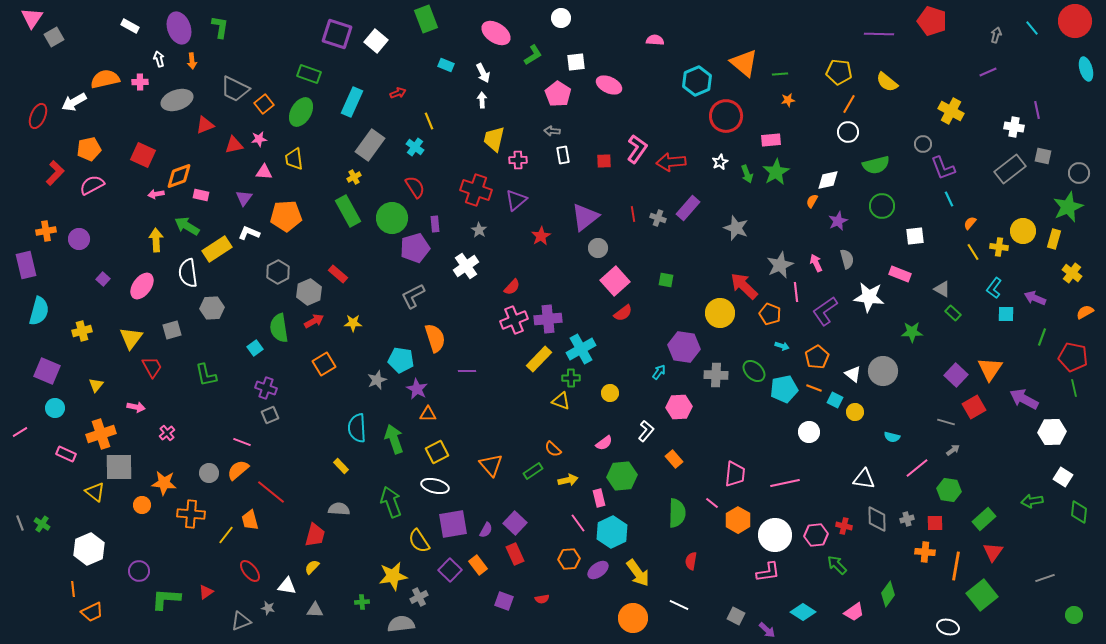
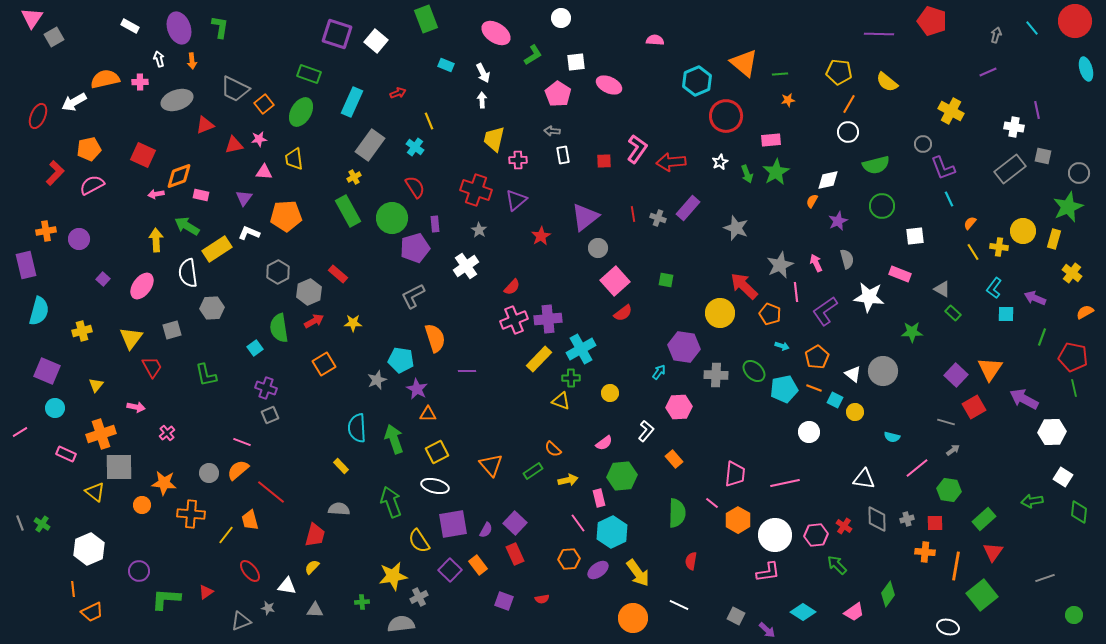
red cross at (844, 526): rotated 21 degrees clockwise
